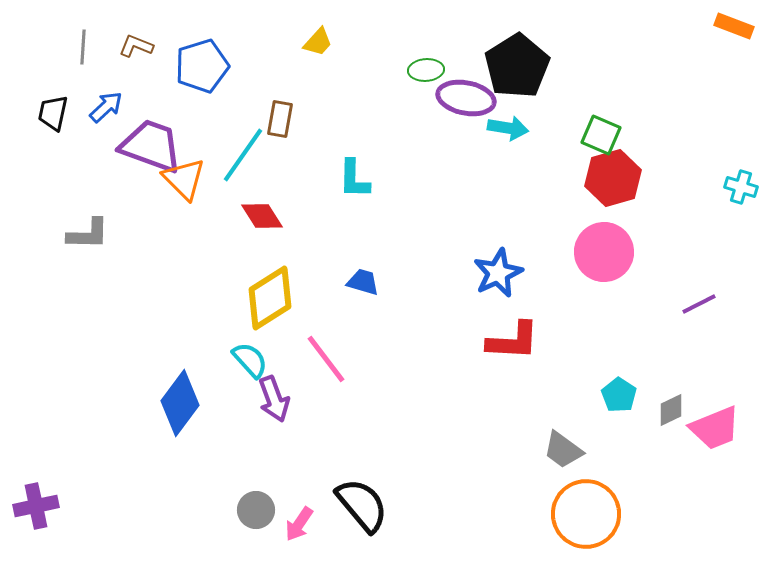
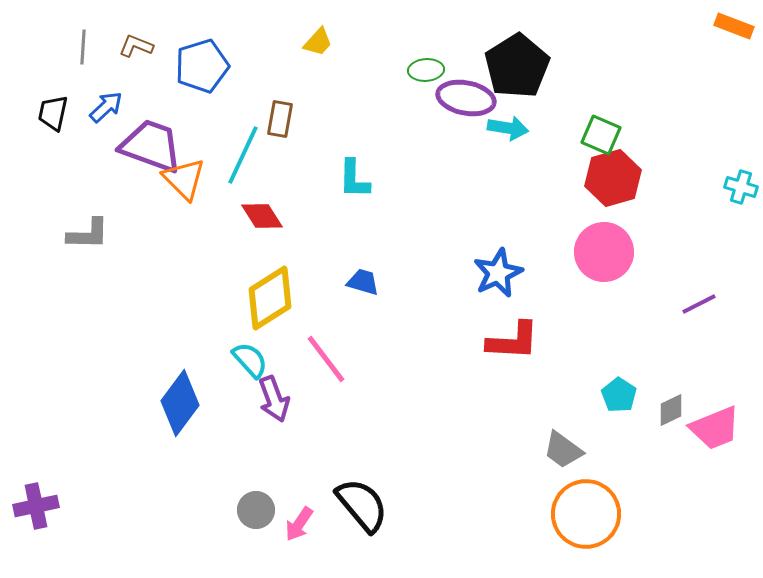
cyan line: rotated 10 degrees counterclockwise
